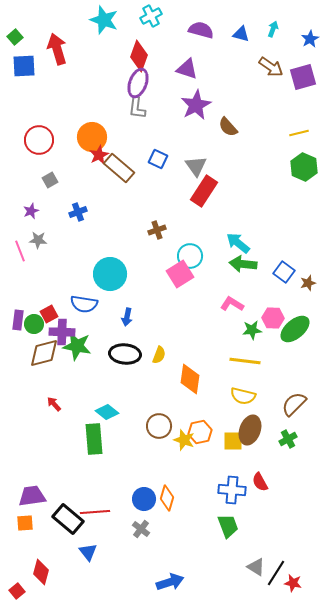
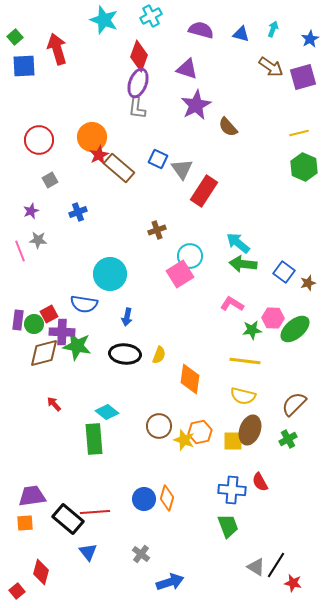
gray triangle at (196, 166): moved 14 px left, 3 px down
gray cross at (141, 529): moved 25 px down
black line at (276, 573): moved 8 px up
